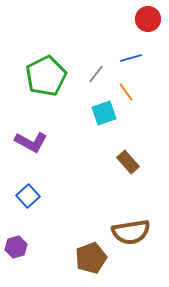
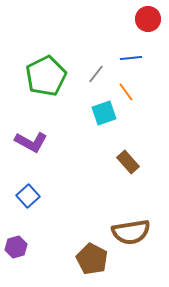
blue line: rotated 10 degrees clockwise
brown pentagon: moved 1 px right, 1 px down; rotated 24 degrees counterclockwise
